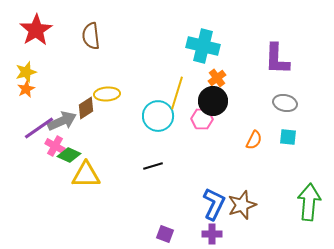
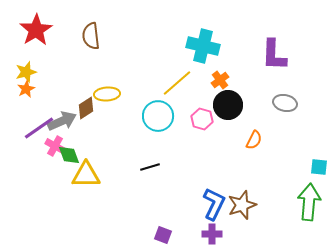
purple L-shape: moved 3 px left, 4 px up
orange cross: moved 3 px right, 2 px down
yellow line: moved 10 px up; rotated 32 degrees clockwise
black circle: moved 15 px right, 4 px down
pink hexagon: rotated 15 degrees clockwise
cyan square: moved 31 px right, 30 px down
green diamond: rotated 45 degrees clockwise
black line: moved 3 px left, 1 px down
purple square: moved 2 px left, 1 px down
